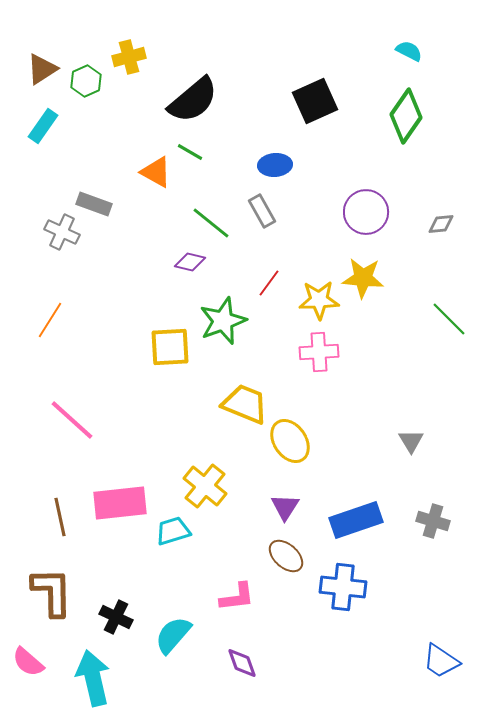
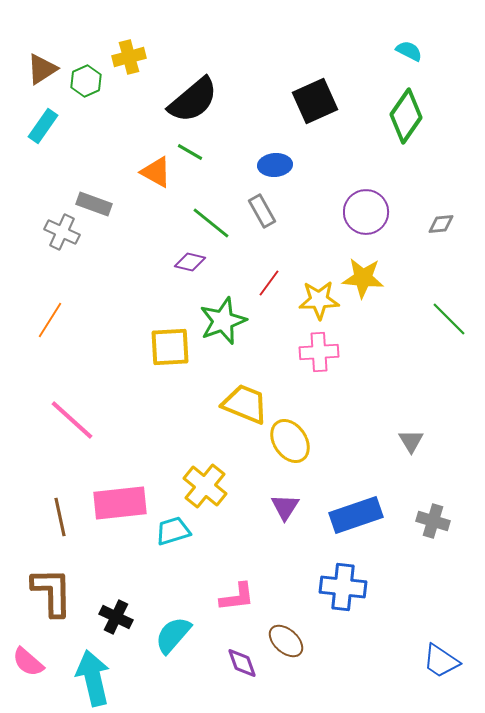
blue rectangle at (356, 520): moved 5 px up
brown ellipse at (286, 556): moved 85 px down
